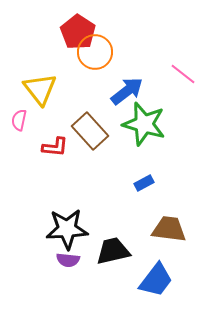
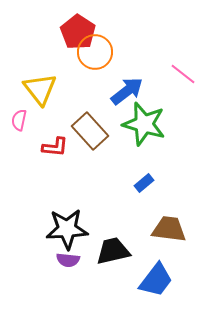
blue rectangle: rotated 12 degrees counterclockwise
